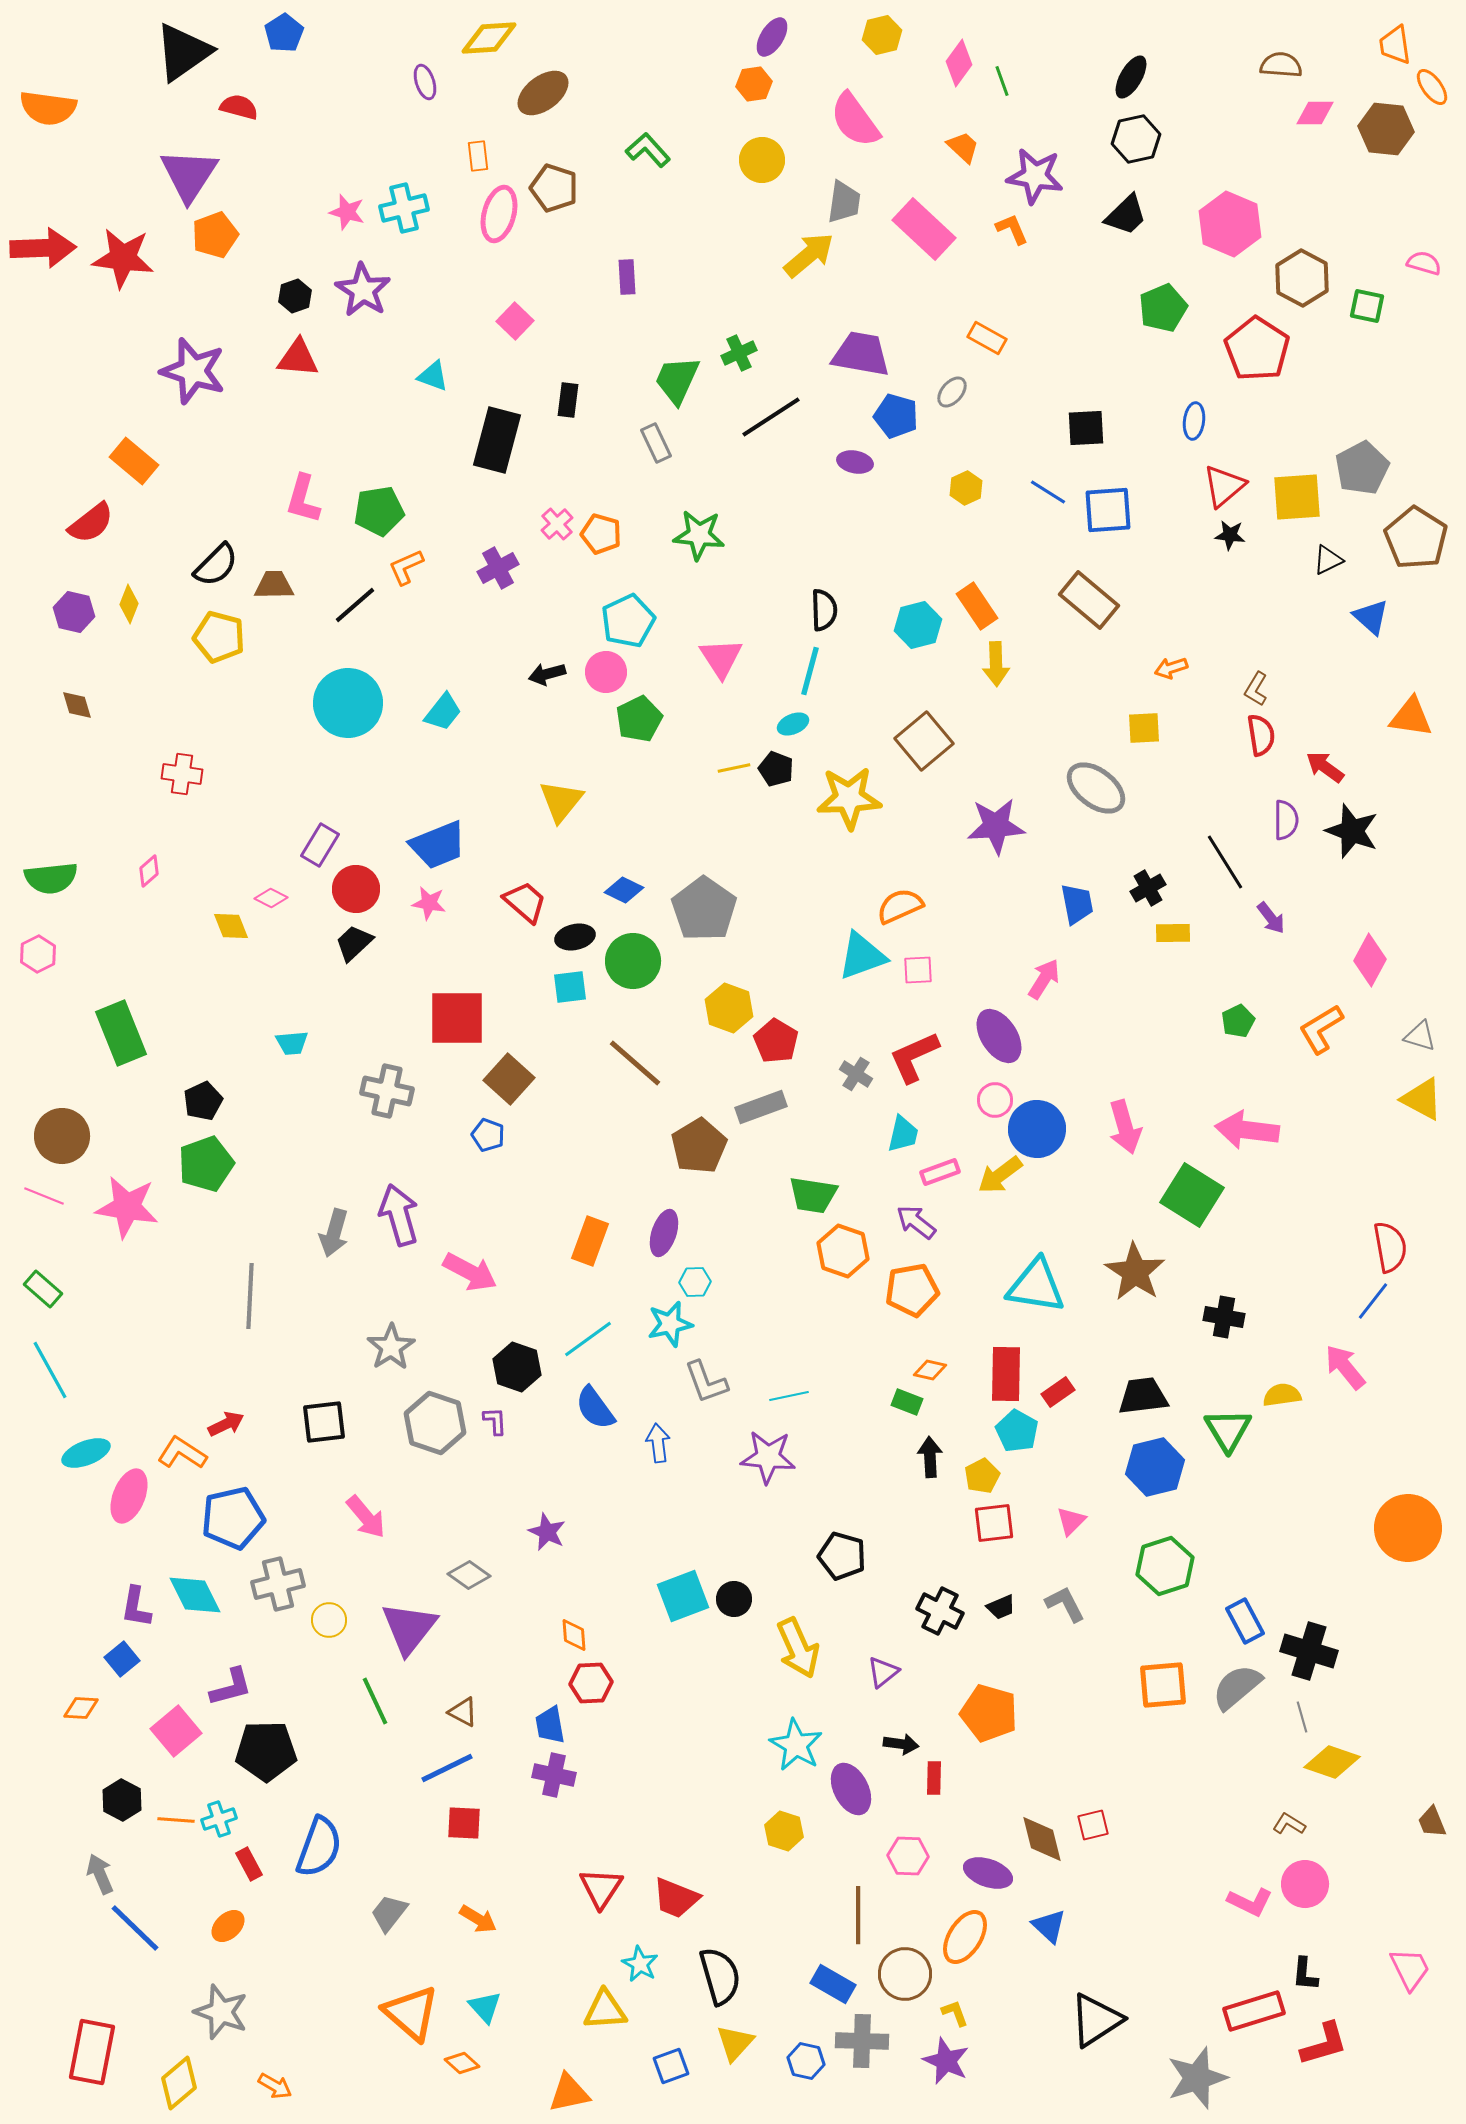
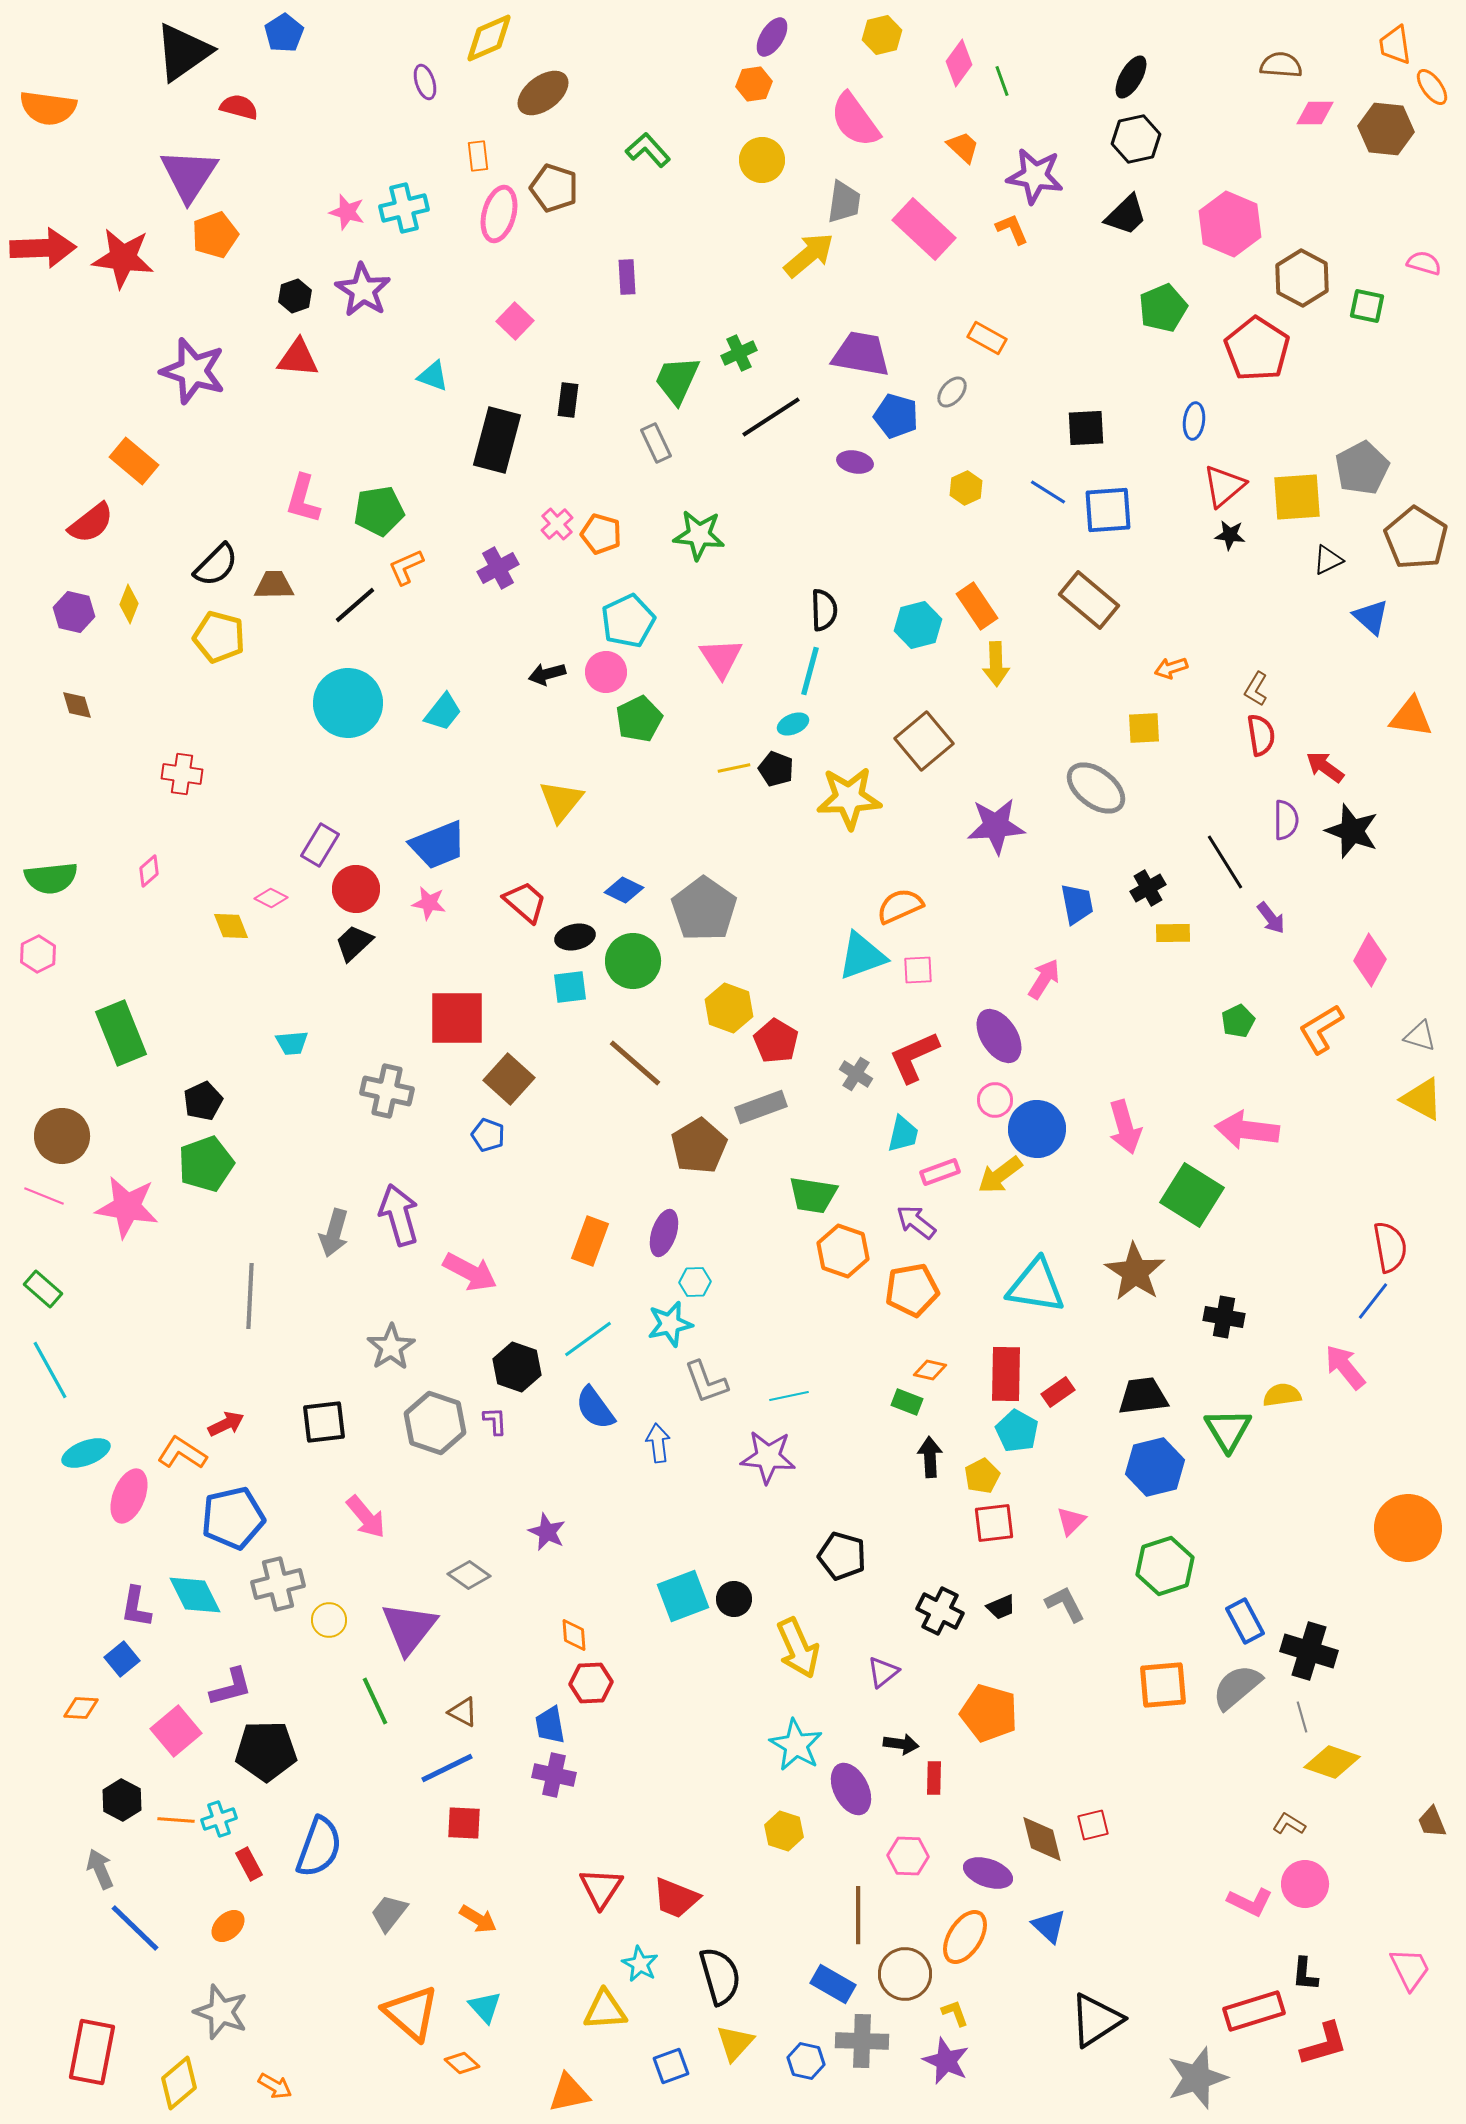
yellow diamond at (489, 38): rotated 20 degrees counterclockwise
gray arrow at (100, 1874): moved 5 px up
